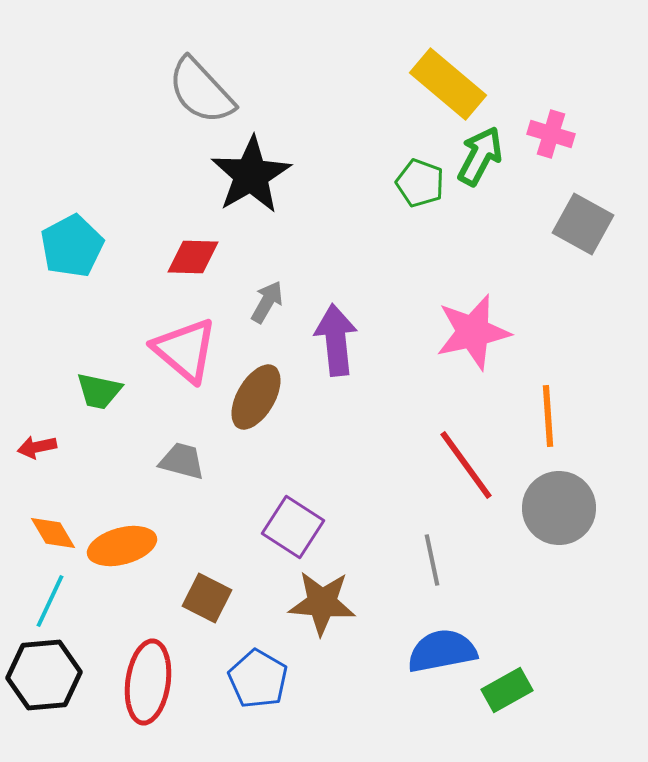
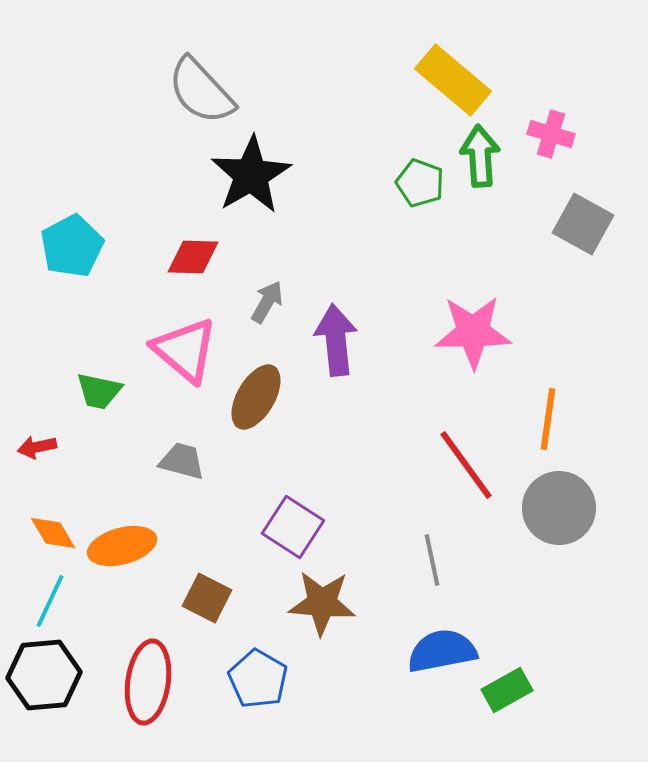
yellow rectangle: moved 5 px right, 4 px up
green arrow: rotated 32 degrees counterclockwise
pink star: rotated 12 degrees clockwise
orange line: moved 3 px down; rotated 12 degrees clockwise
